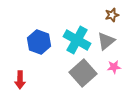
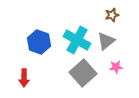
pink star: moved 2 px right
red arrow: moved 4 px right, 2 px up
